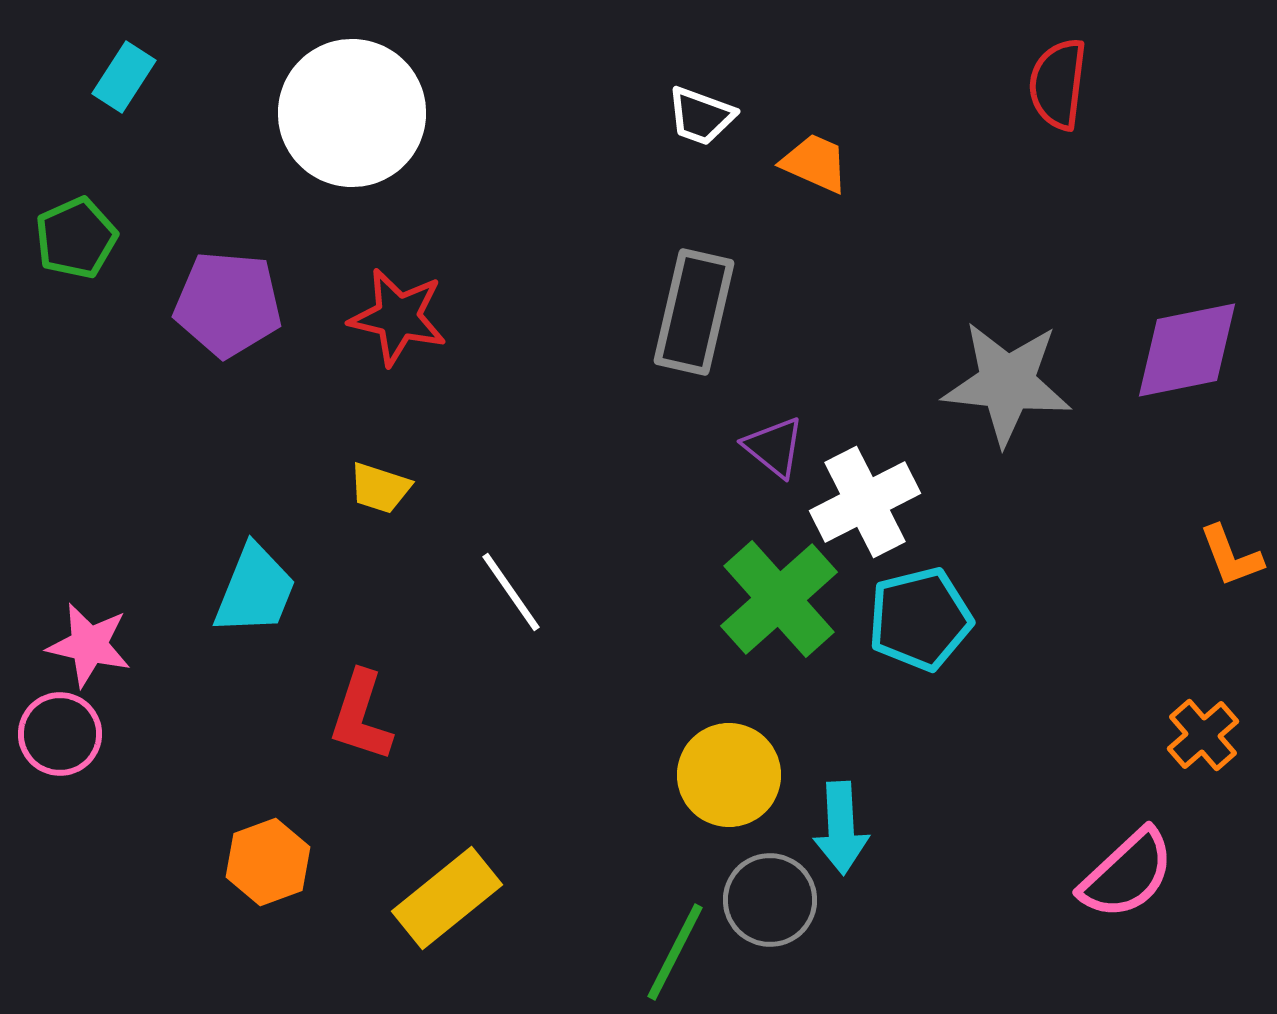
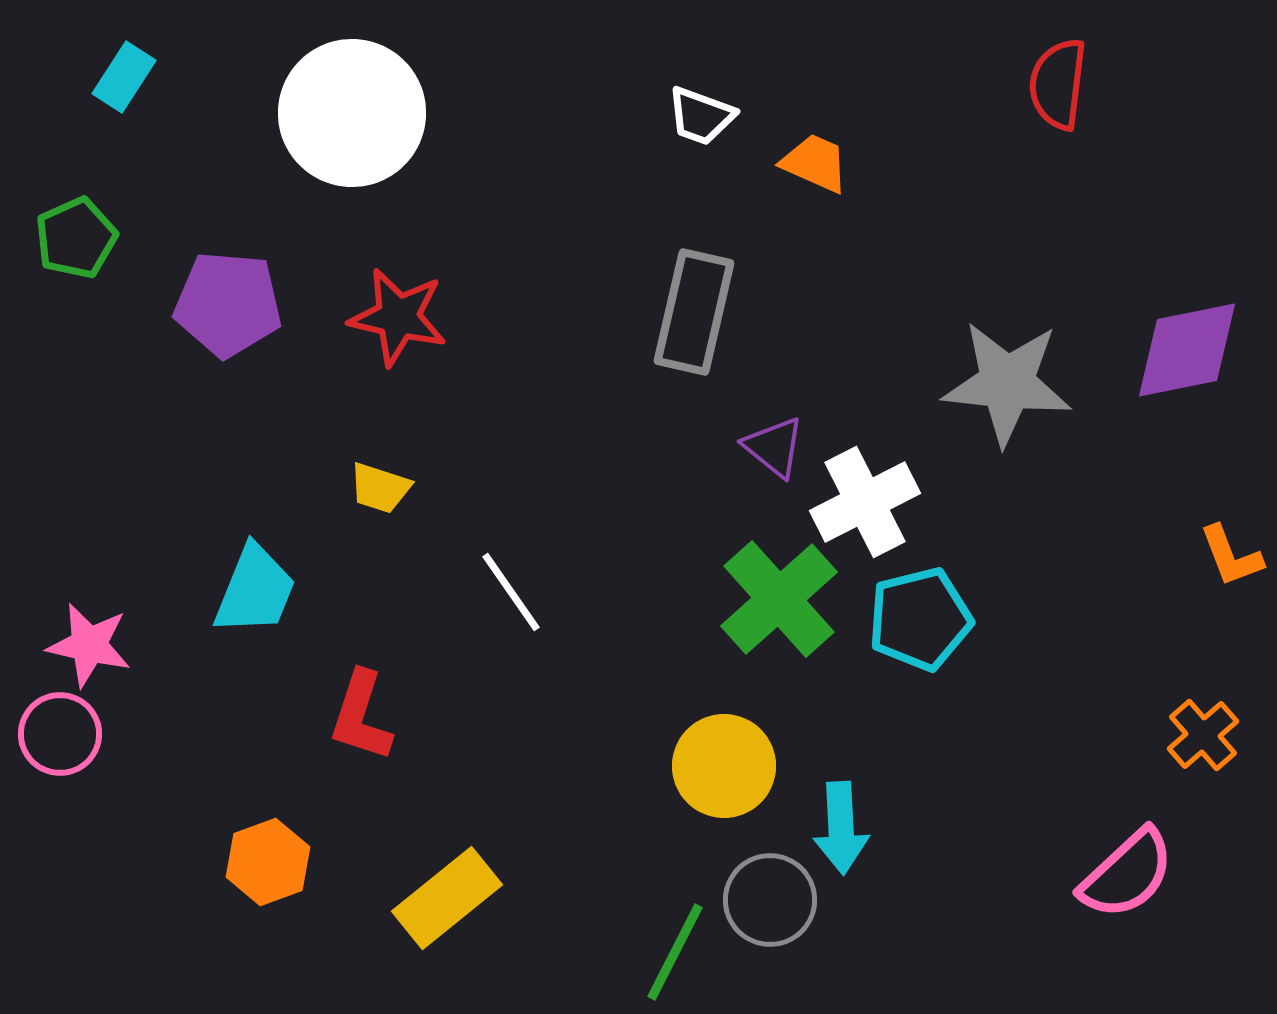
yellow circle: moved 5 px left, 9 px up
